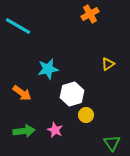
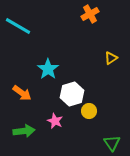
yellow triangle: moved 3 px right, 6 px up
cyan star: rotated 25 degrees counterclockwise
yellow circle: moved 3 px right, 4 px up
pink star: moved 9 px up
